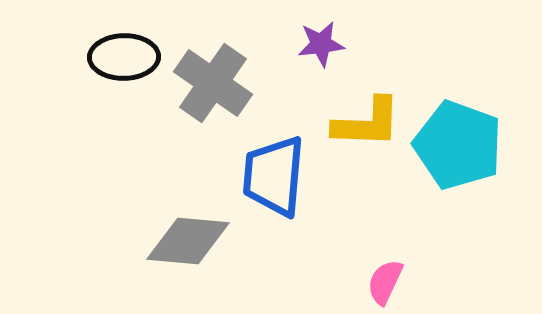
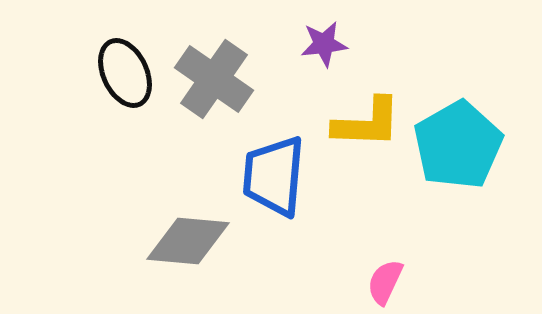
purple star: moved 3 px right
black ellipse: moved 1 px right, 16 px down; rotated 66 degrees clockwise
gray cross: moved 1 px right, 4 px up
cyan pentagon: rotated 22 degrees clockwise
